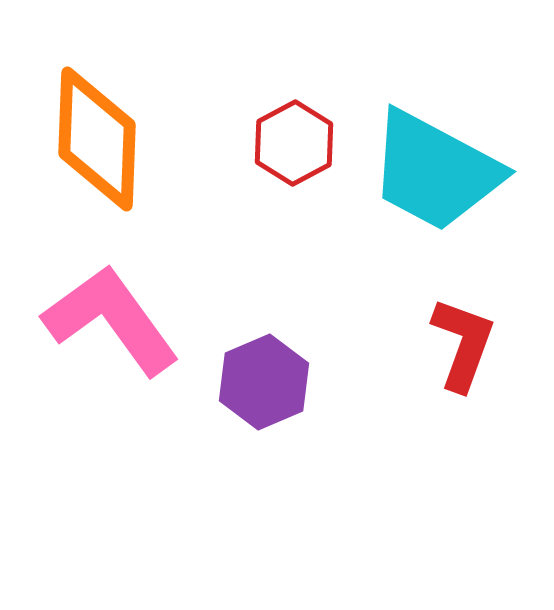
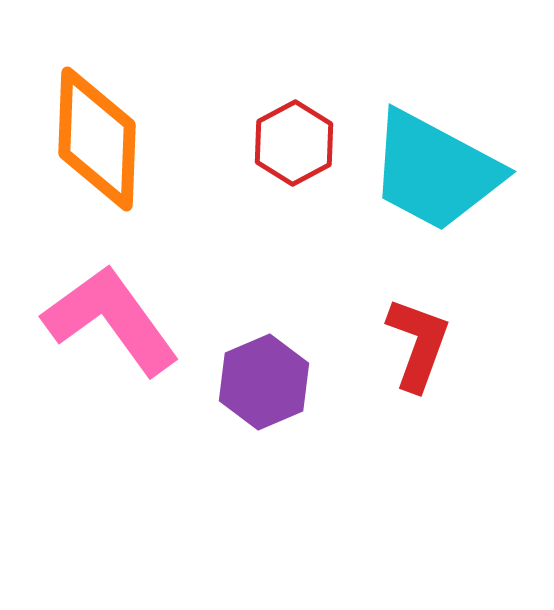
red L-shape: moved 45 px left
